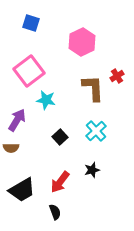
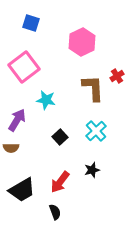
pink square: moved 5 px left, 4 px up
